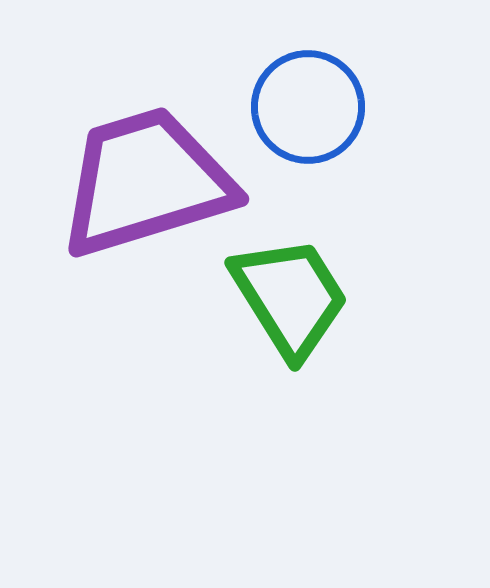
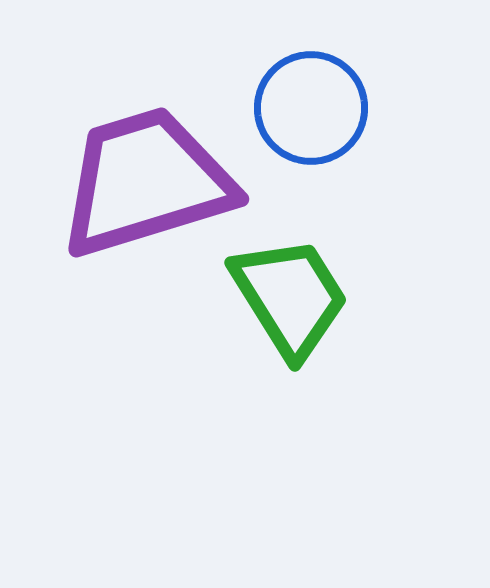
blue circle: moved 3 px right, 1 px down
